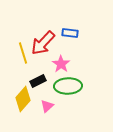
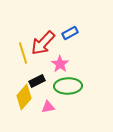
blue rectangle: rotated 35 degrees counterclockwise
pink star: moved 1 px left
black rectangle: moved 1 px left
yellow diamond: moved 1 px right, 2 px up
pink triangle: moved 1 px right, 1 px down; rotated 32 degrees clockwise
